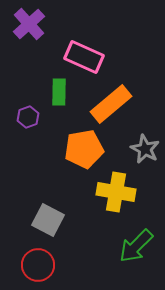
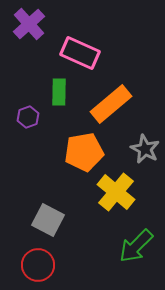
pink rectangle: moved 4 px left, 4 px up
orange pentagon: moved 3 px down
yellow cross: rotated 30 degrees clockwise
